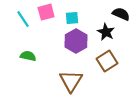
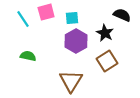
black semicircle: moved 1 px right, 1 px down
black star: moved 1 px left, 1 px down
